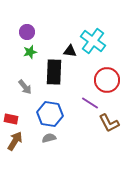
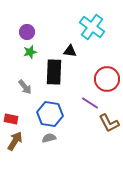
cyan cross: moved 1 px left, 14 px up
red circle: moved 1 px up
